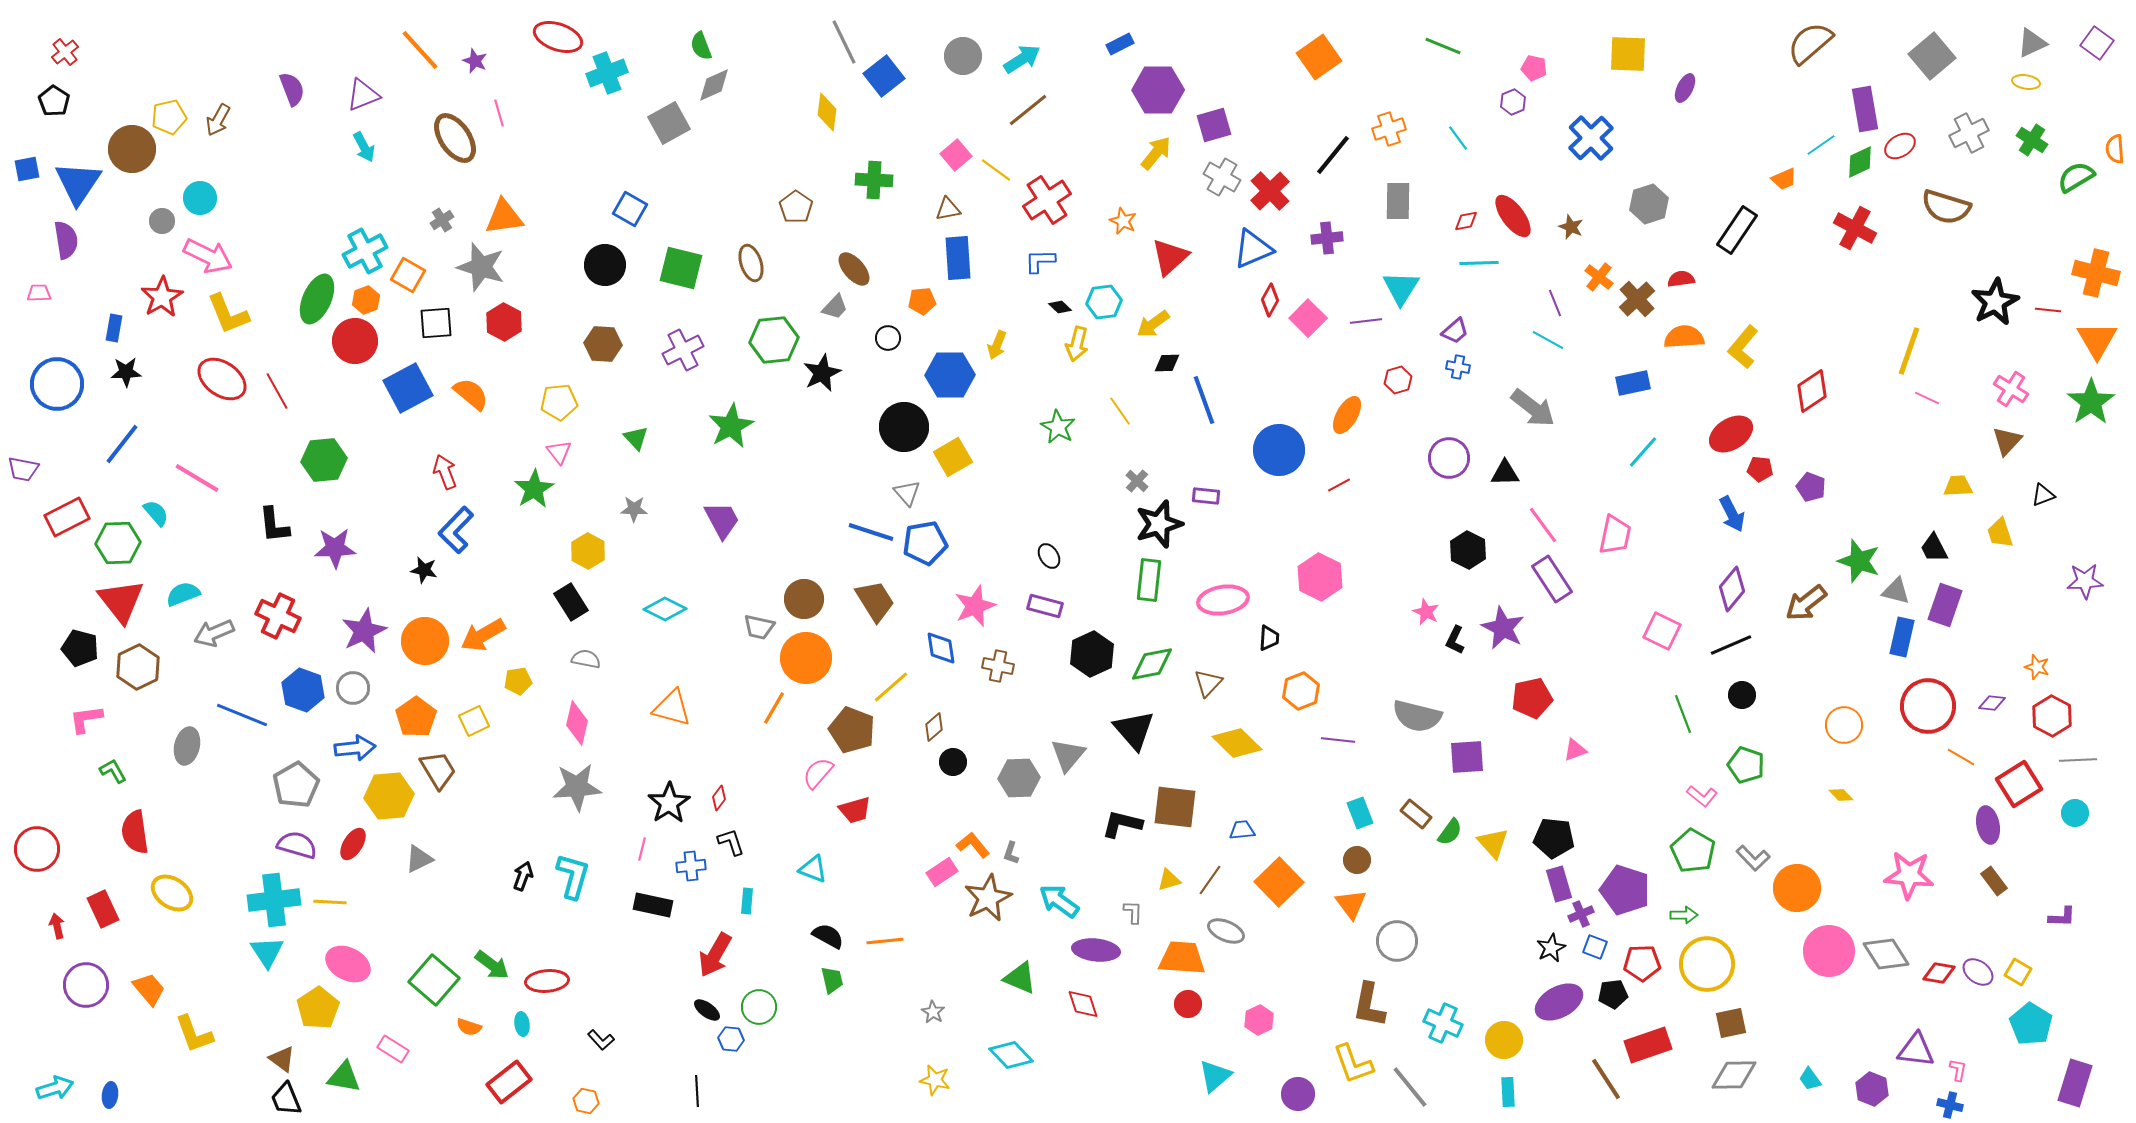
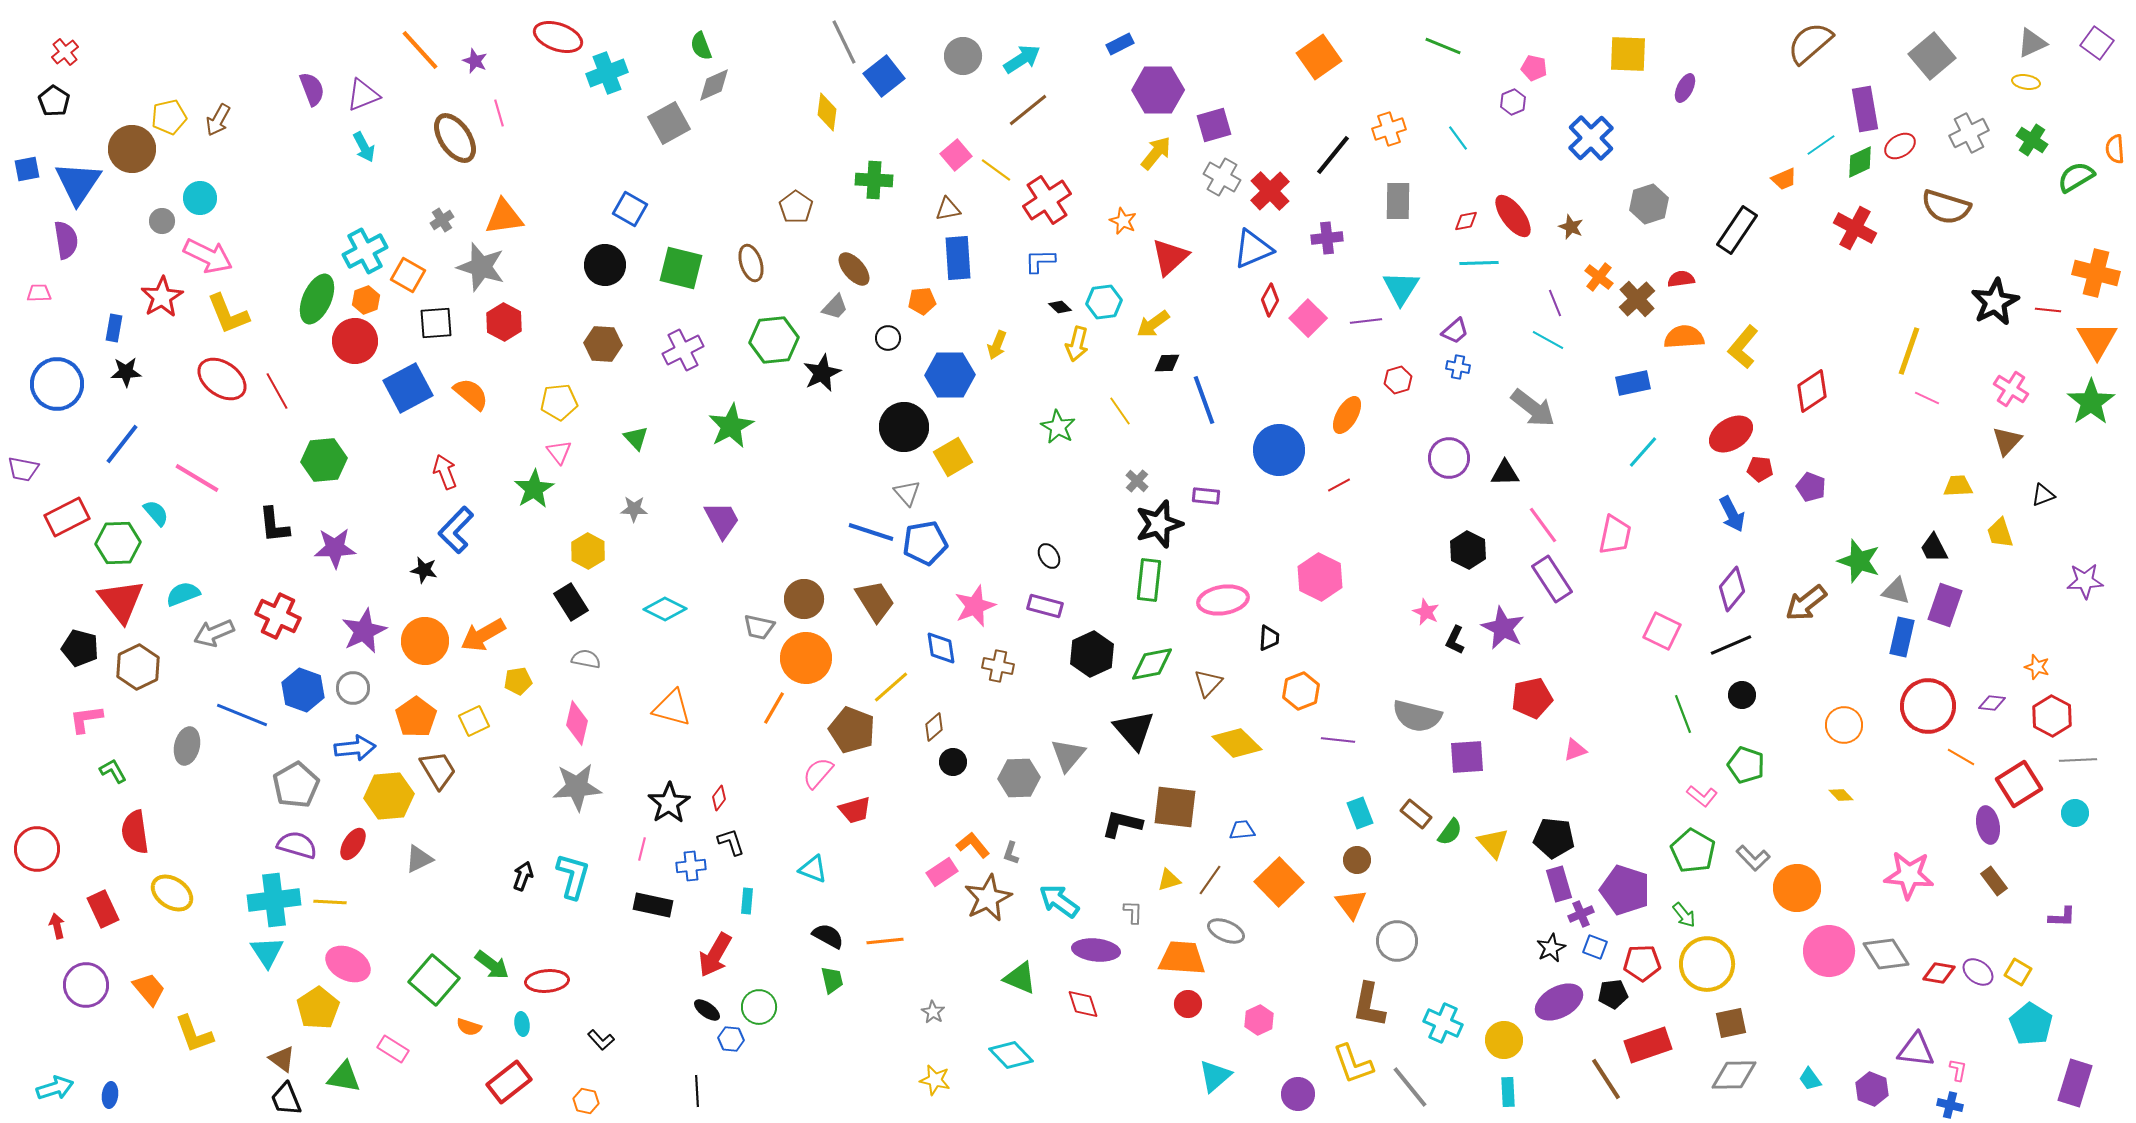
purple semicircle at (292, 89): moved 20 px right
green arrow at (1684, 915): rotated 52 degrees clockwise
